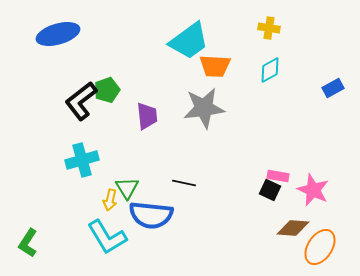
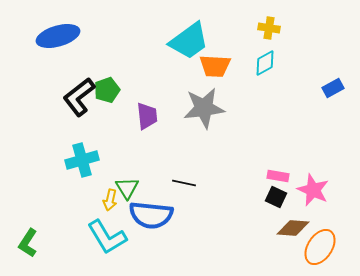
blue ellipse: moved 2 px down
cyan diamond: moved 5 px left, 7 px up
black L-shape: moved 2 px left, 4 px up
black square: moved 6 px right, 7 px down
